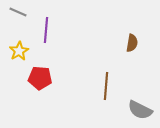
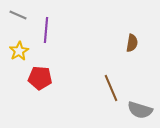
gray line: moved 3 px down
brown line: moved 5 px right, 2 px down; rotated 28 degrees counterclockwise
gray semicircle: rotated 10 degrees counterclockwise
